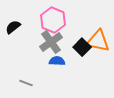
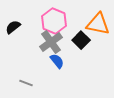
pink hexagon: moved 1 px right, 1 px down
orange triangle: moved 17 px up
black square: moved 1 px left, 7 px up
blue semicircle: rotated 49 degrees clockwise
